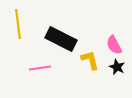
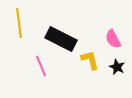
yellow line: moved 1 px right, 1 px up
pink semicircle: moved 1 px left, 6 px up
pink line: moved 1 px right, 2 px up; rotated 75 degrees clockwise
